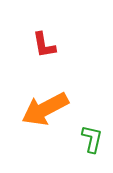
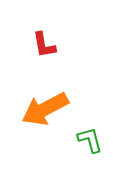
green L-shape: moved 2 px left, 1 px down; rotated 28 degrees counterclockwise
